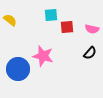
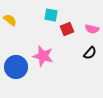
cyan square: rotated 16 degrees clockwise
red square: moved 2 px down; rotated 16 degrees counterclockwise
blue circle: moved 2 px left, 2 px up
